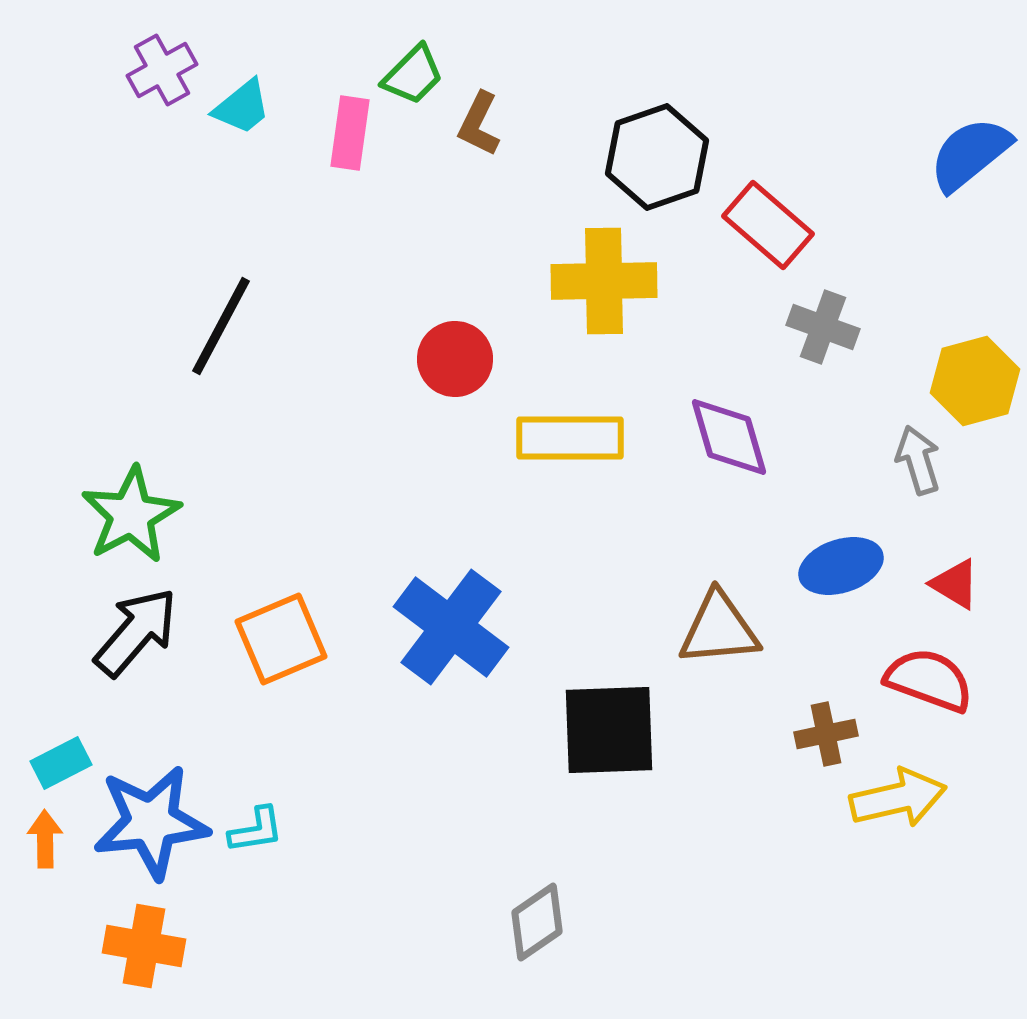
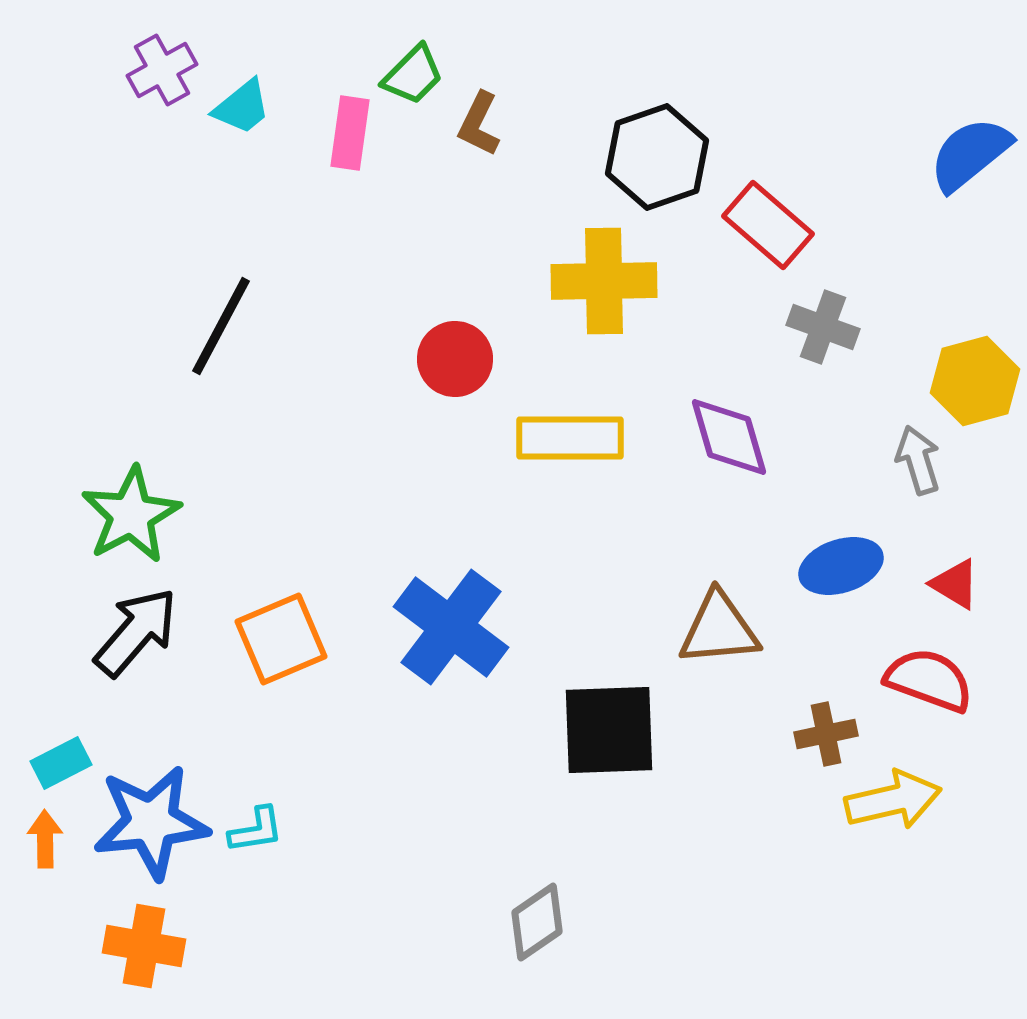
yellow arrow: moved 5 px left, 2 px down
